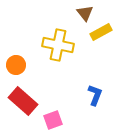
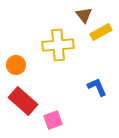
brown triangle: moved 1 px left, 2 px down
yellow cross: rotated 16 degrees counterclockwise
blue L-shape: moved 2 px right, 8 px up; rotated 45 degrees counterclockwise
